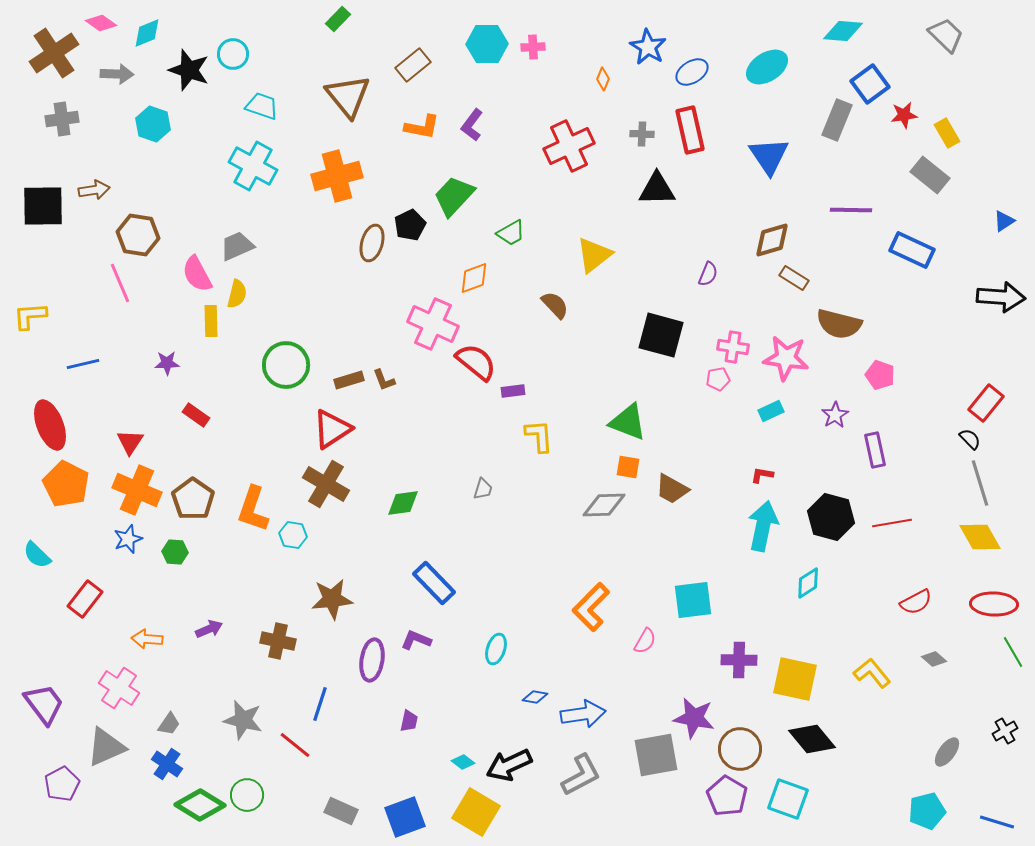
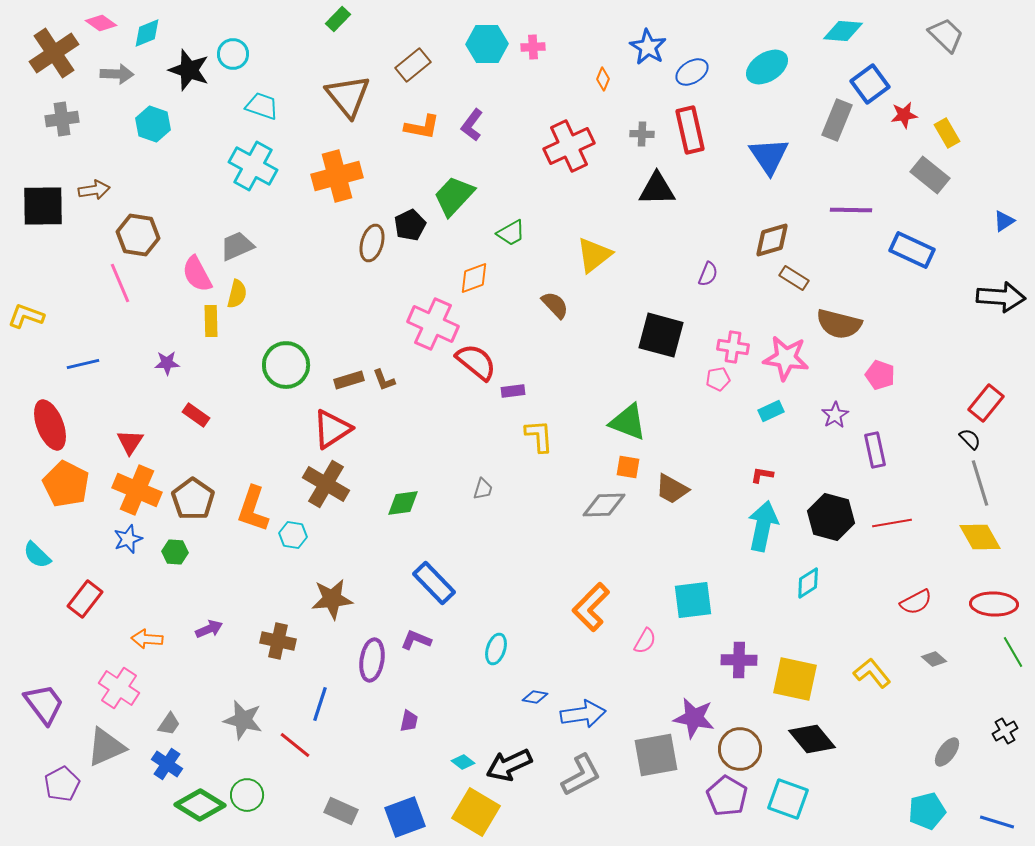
yellow L-shape at (30, 316): moved 4 px left; rotated 24 degrees clockwise
